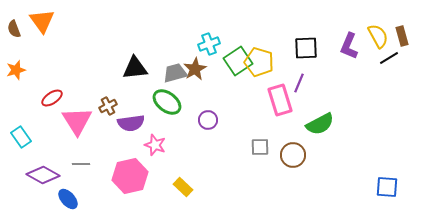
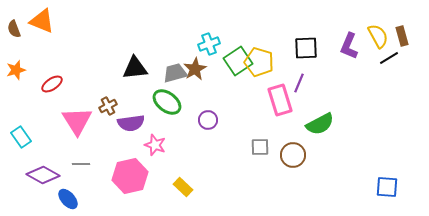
orange triangle: rotated 32 degrees counterclockwise
red ellipse: moved 14 px up
